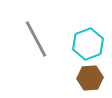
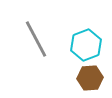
cyan hexagon: moved 2 px left, 1 px down
